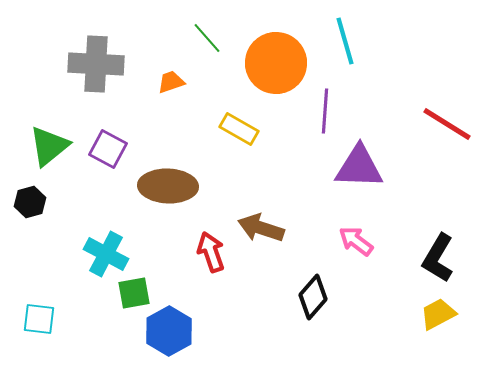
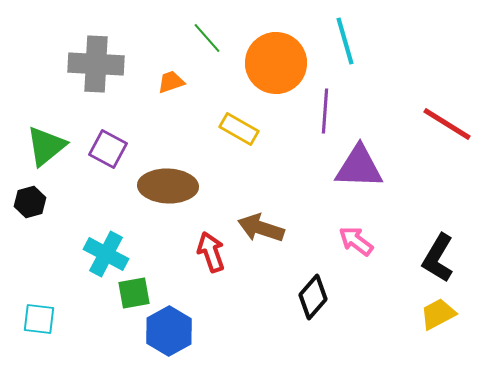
green triangle: moved 3 px left
